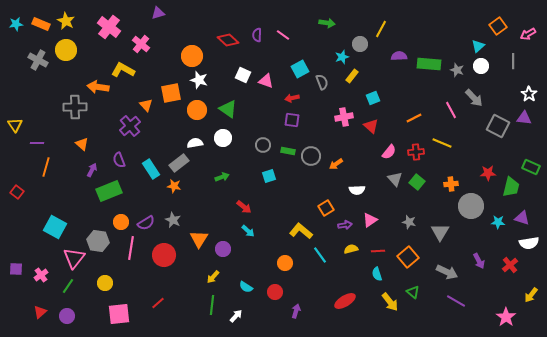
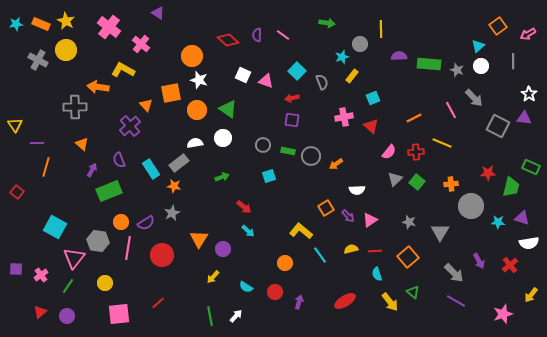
purple triangle at (158, 13): rotated 48 degrees clockwise
yellow line at (381, 29): rotated 30 degrees counterclockwise
cyan square at (300, 69): moved 3 px left, 2 px down; rotated 18 degrees counterclockwise
gray triangle at (395, 179): rotated 28 degrees clockwise
gray star at (173, 220): moved 1 px left, 7 px up; rotated 21 degrees clockwise
purple arrow at (345, 225): moved 3 px right, 9 px up; rotated 56 degrees clockwise
pink line at (131, 248): moved 3 px left
red line at (378, 251): moved 3 px left
red circle at (164, 255): moved 2 px left
gray arrow at (447, 272): moved 7 px right, 1 px down; rotated 20 degrees clockwise
green line at (212, 305): moved 2 px left, 11 px down; rotated 18 degrees counterclockwise
purple arrow at (296, 311): moved 3 px right, 9 px up
pink star at (506, 317): moved 3 px left, 3 px up; rotated 18 degrees clockwise
